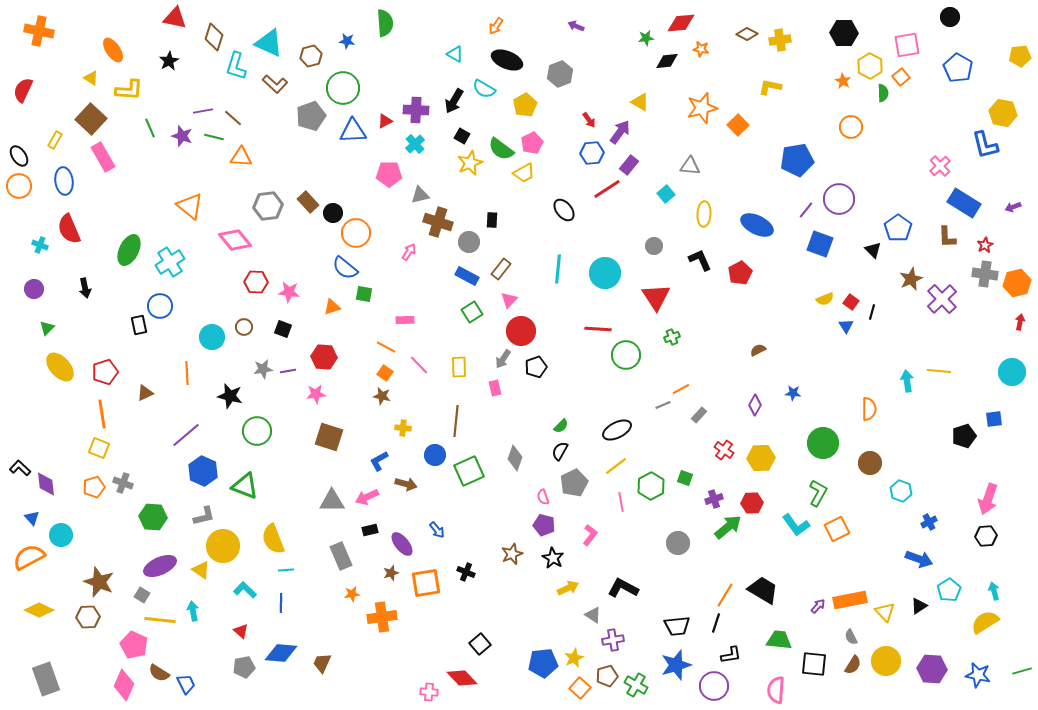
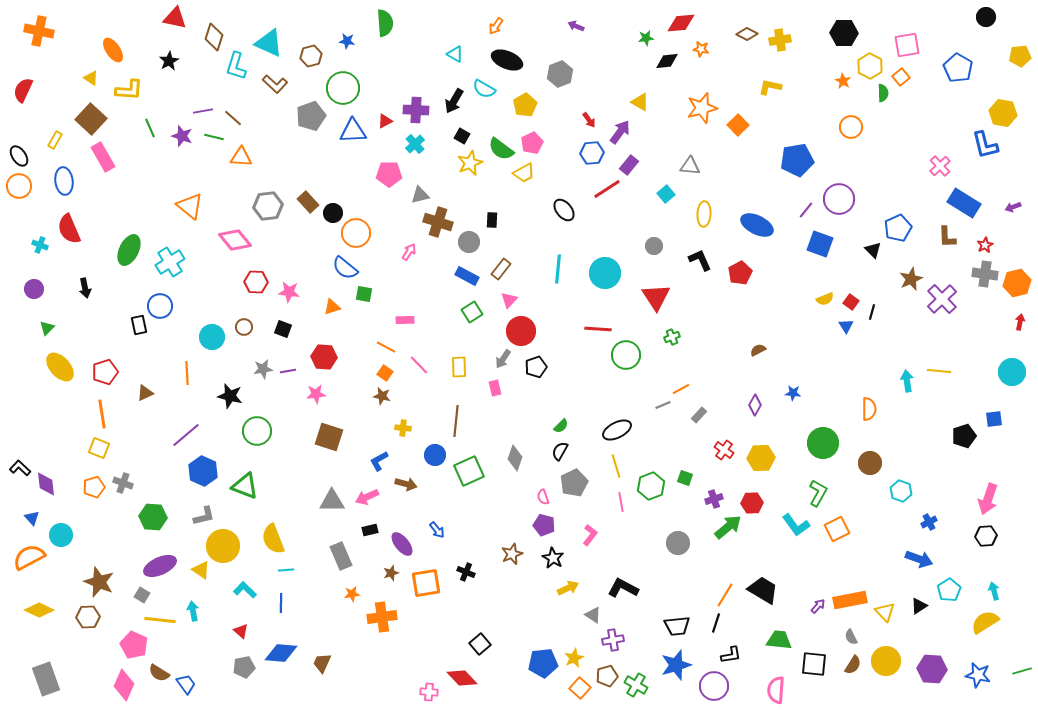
black circle at (950, 17): moved 36 px right
blue pentagon at (898, 228): rotated 12 degrees clockwise
yellow line at (616, 466): rotated 70 degrees counterclockwise
green hexagon at (651, 486): rotated 8 degrees clockwise
blue trapezoid at (186, 684): rotated 10 degrees counterclockwise
